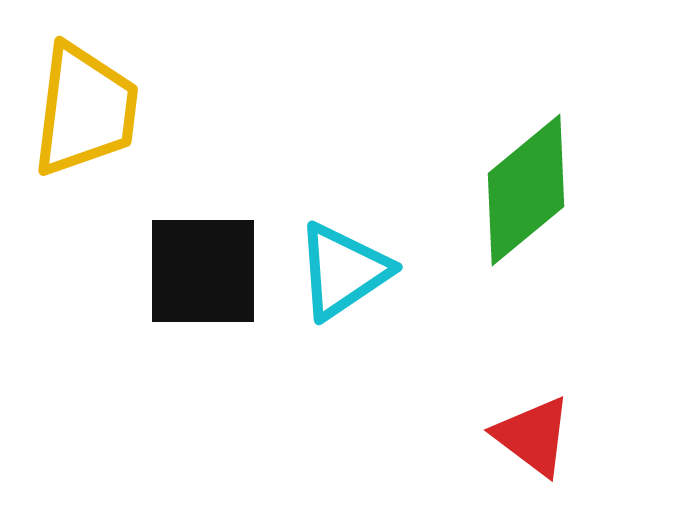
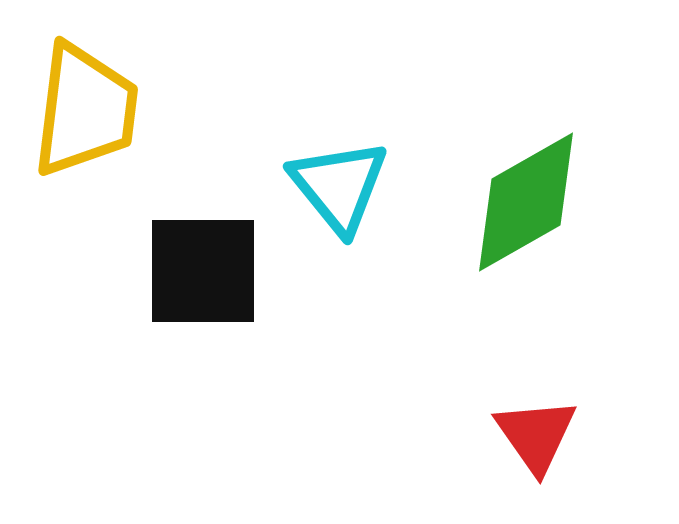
green diamond: moved 12 px down; rotated 10 degrees clockwise
cyan triangle: moved 4 px left, 85 px up; rotated 35 degrees counterclockwise
red triangle: moved 3 px right, 1 px up; rotated 18 degrees clockwise
